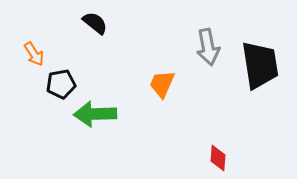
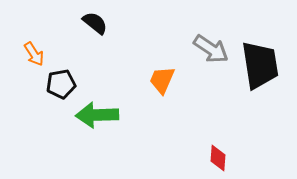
gray arrow: moved 3 px right, 2 px down; rotated 45 degrees counterclockwise
orange trapezoid: moved 4 px up
green arrow: moved 2 px right, 1 px down
